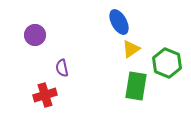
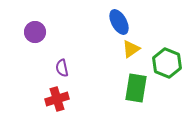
purple circle: moved 3 px up
green rectangle: moved 2 px down
red cross: moved 12 px right, 4 px down
